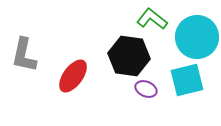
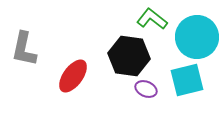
gray L-shape: moved 6 px up
